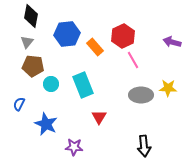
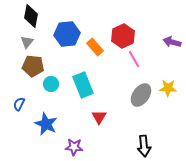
pink line: moved 1 px right, 1 px up
gray ellipse: rotated 55 degrees counterclockwise
